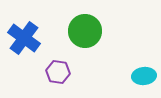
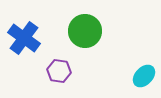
purple hexagon: moved 1 px right, 1 px up
cyan ellipse: rotated 40 degrees counterclockwise
